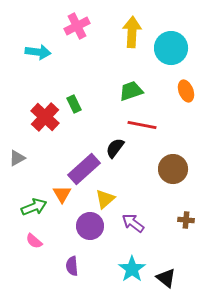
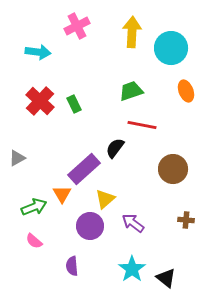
red cross: moved 5 px left, 16 px up
